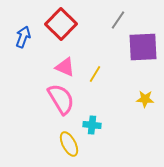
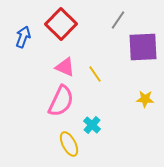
yellow line: rotated 66 degrees counterclockwise
pink semicircle: moved 2 px down; rotated 56 degrees clockwise
cyan cross: rotated 36 degrees clockwise
